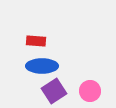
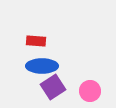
purple square: moved 1 px left, 4 px up
